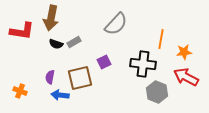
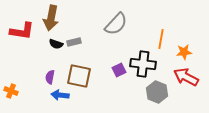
gray rectangle: rotated 16 degrees clockwise
purple square: moved 15 px right, 8 px down
brown square: moved 1 px left, 2 px up; rotated 25 degrees clockwise
orange cross: moved 9 px left
